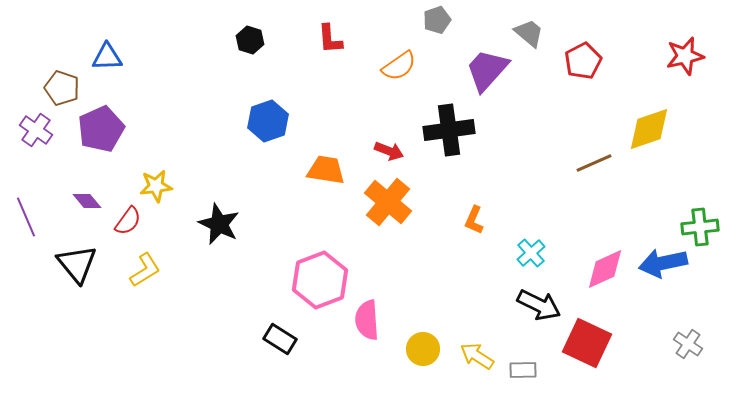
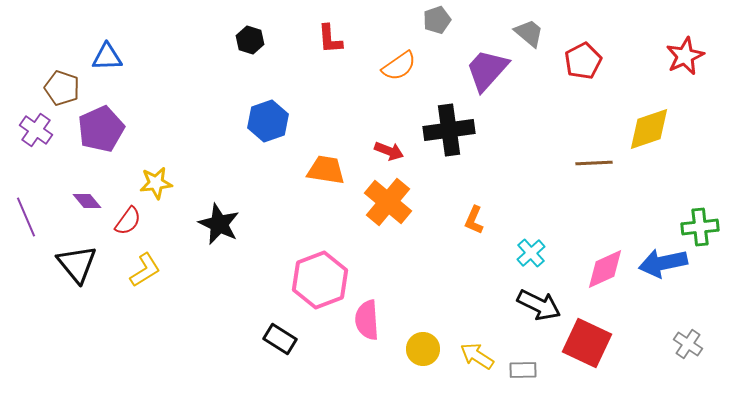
red star: rotated 12 degrees counterclockwise
brown line: rotated 21 degrees clockwise
yellow star: moved 3 px up
